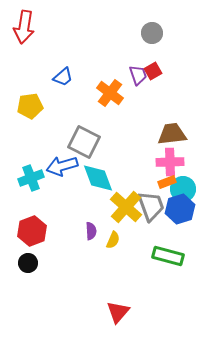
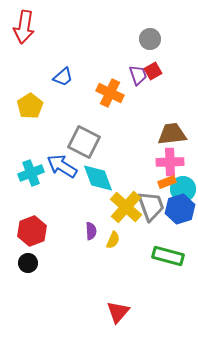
gray circle: moved 2 px left, 6 px down
orange cross: rotated 12 degrees counterclockwise
yellow pentagon: rotated 25 degrees counterclockwise
blue arrow: rotated 48 degrees clockwise
cyan cross: moved 5 px up
